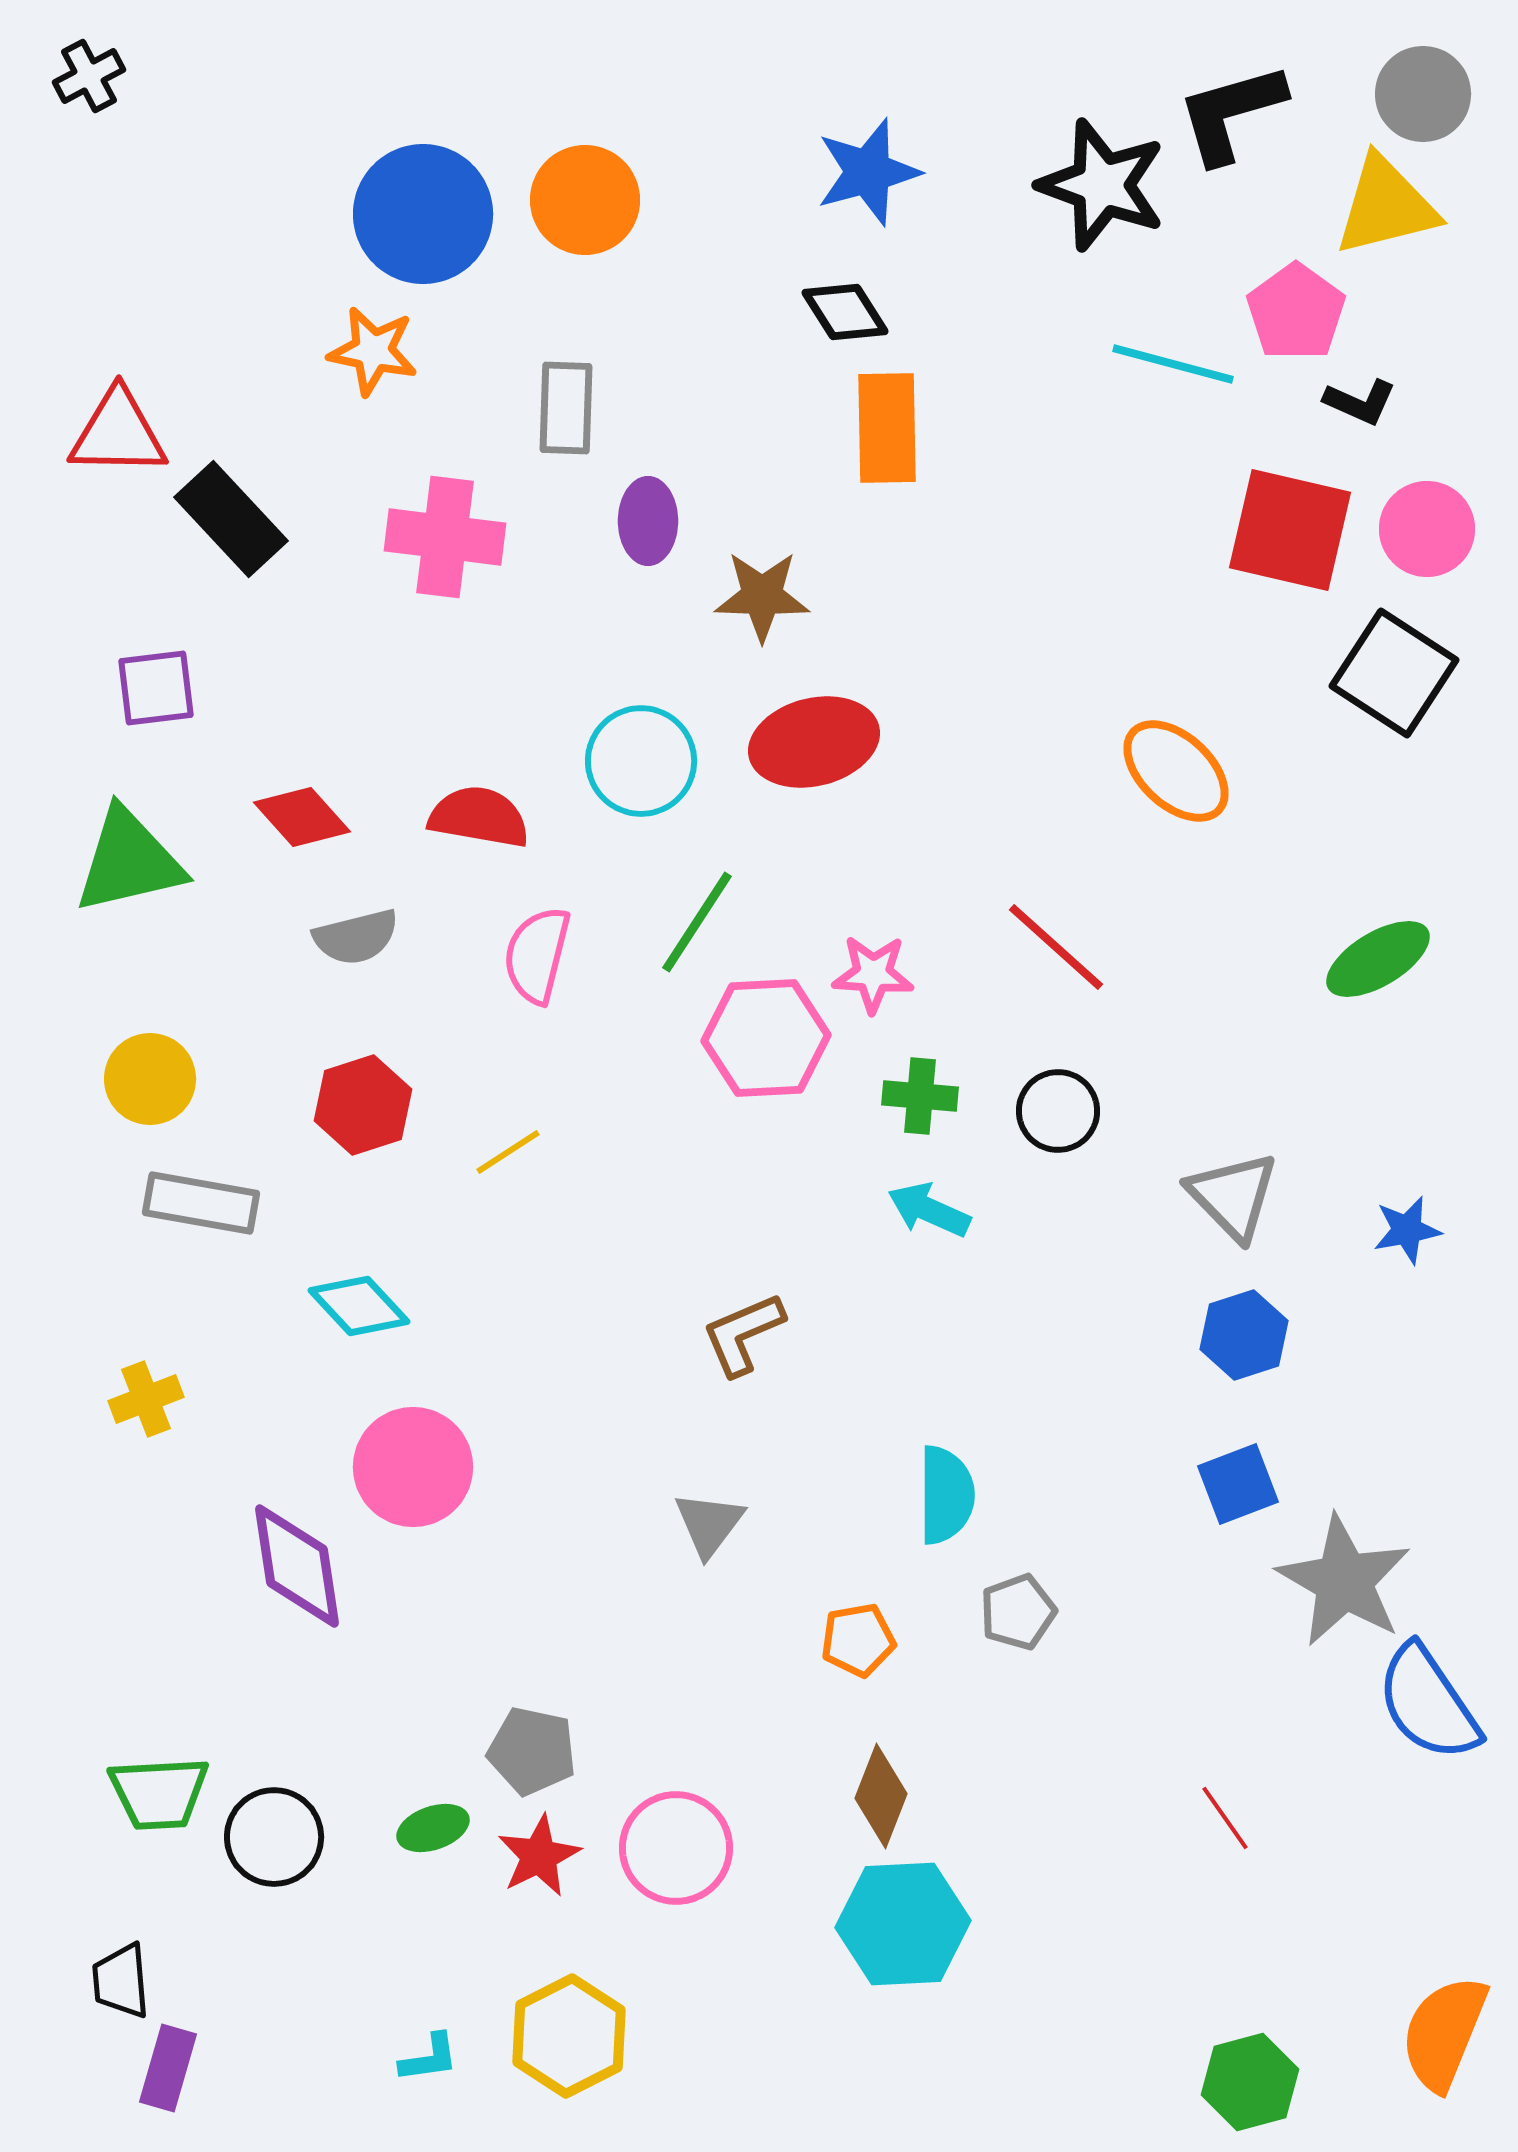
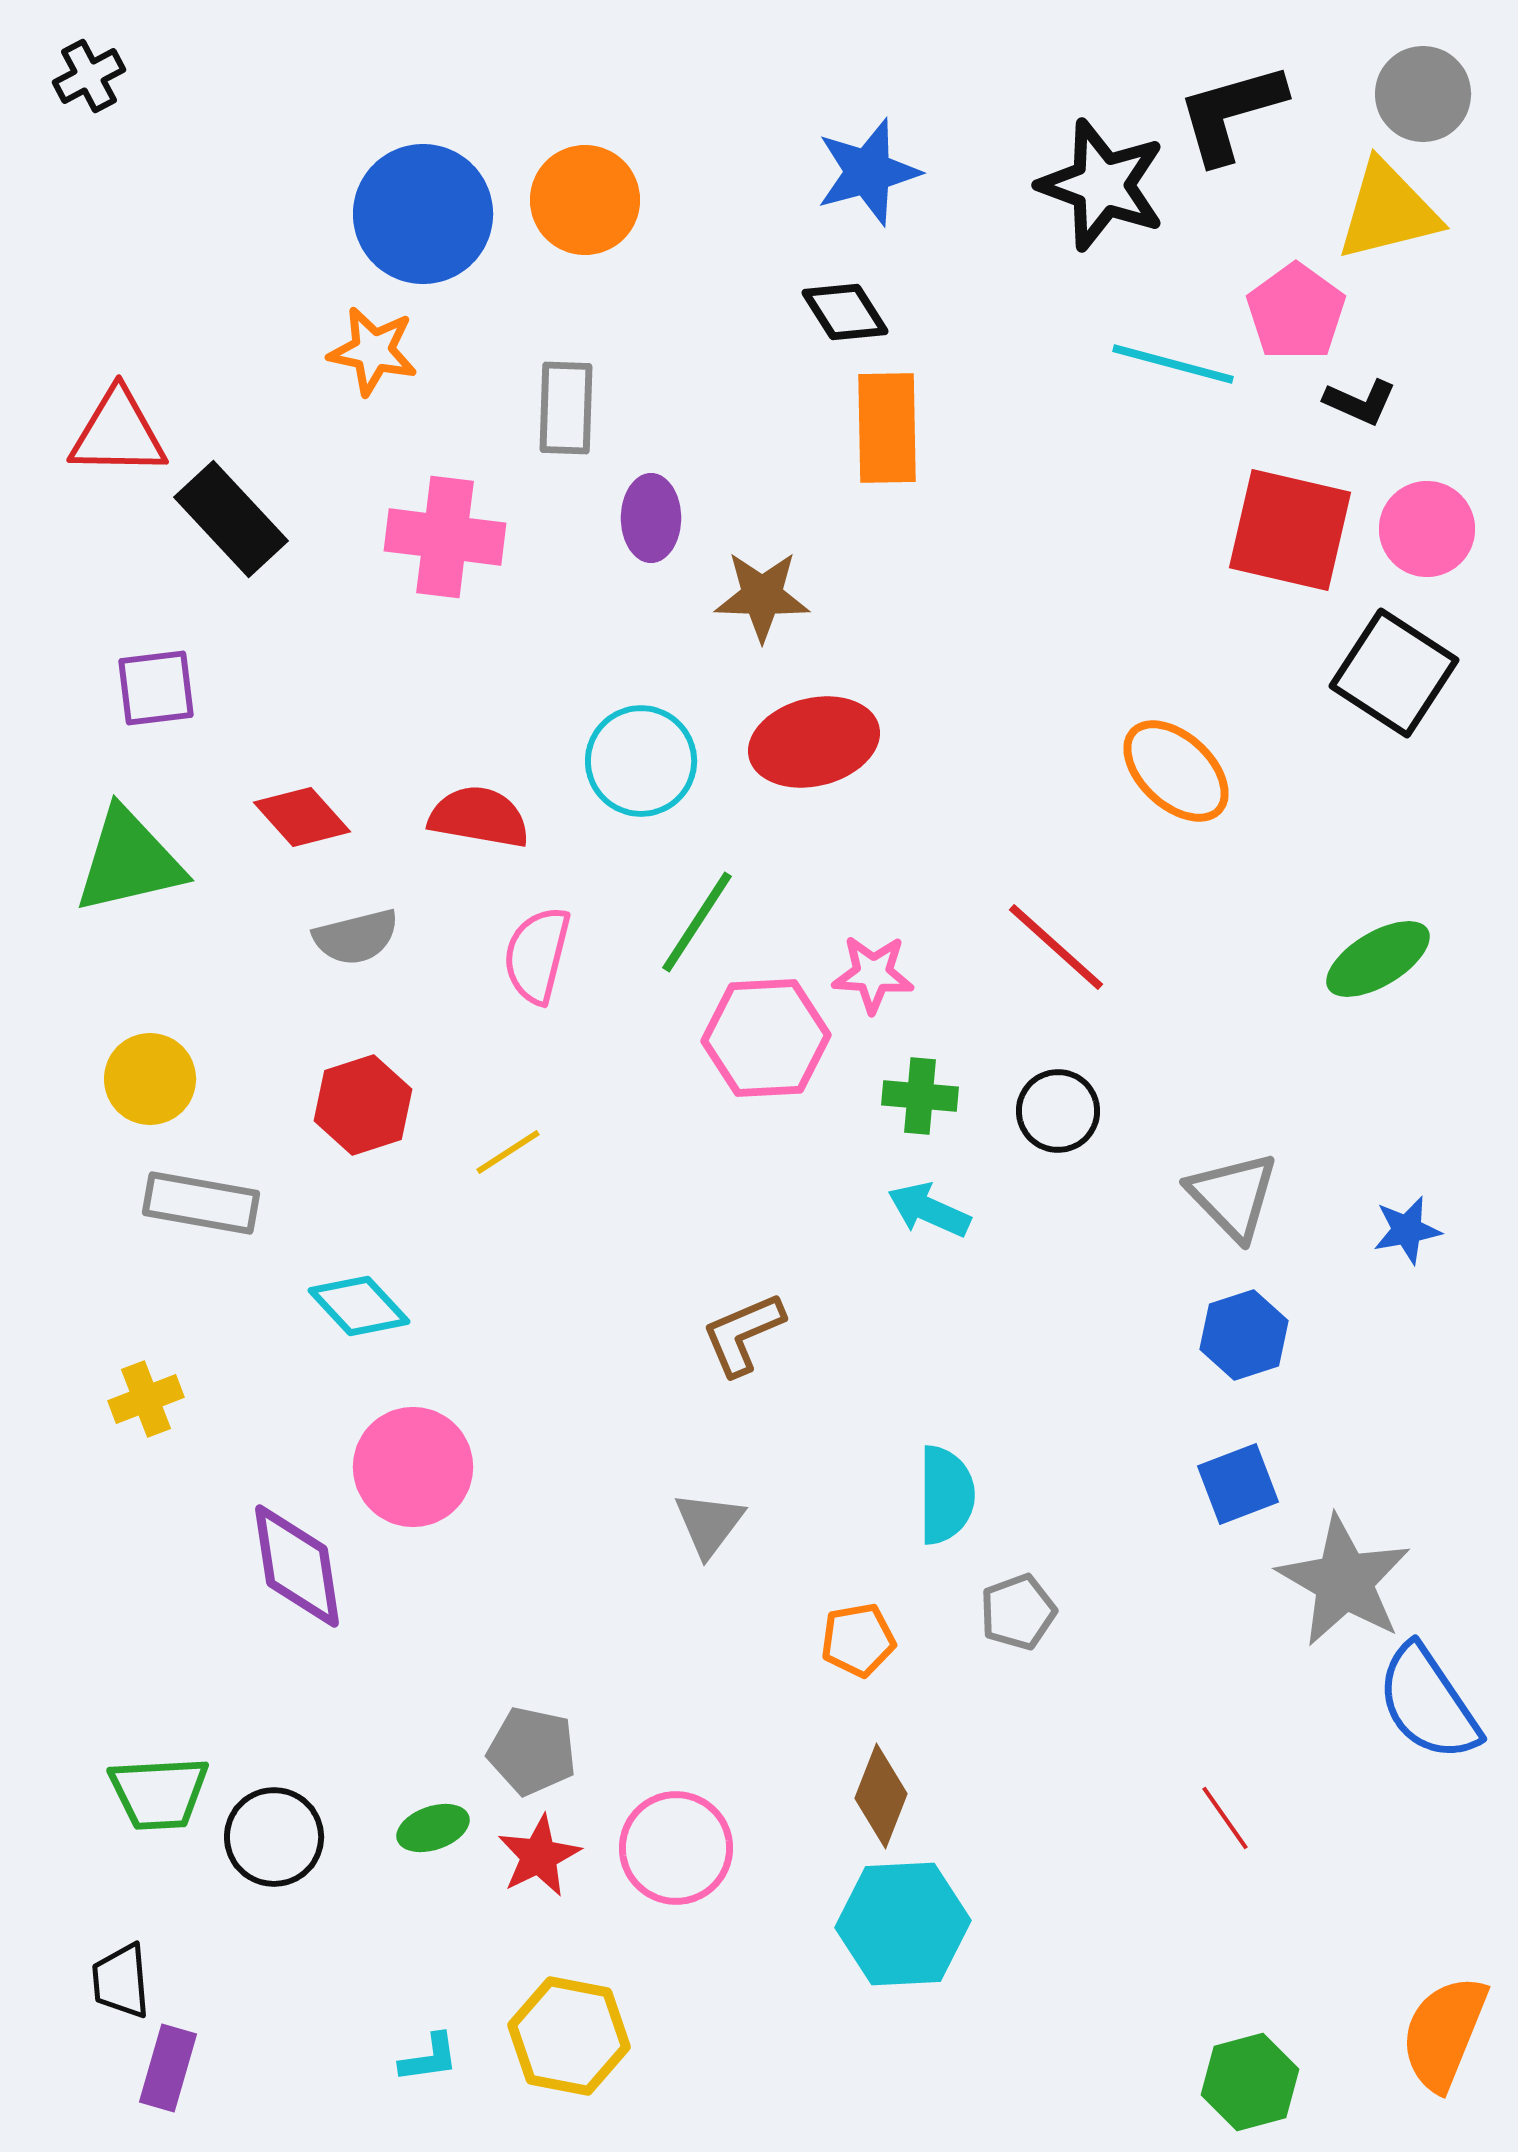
yellow triangle at (1386, 206): moved 2 px right, 5 px down
purple ellipse at (648, 521): moved 3 px right, 3 px up
yellow hexagon at (569, 2036): rotated 22 degrees counterclockwise
